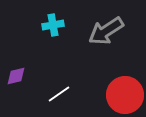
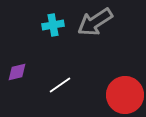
gray arrow: moved 11 px left, 9 px up
purple diamond: moved 1 px right, 4 px up
white line: moved 1 px right, 9 px up
